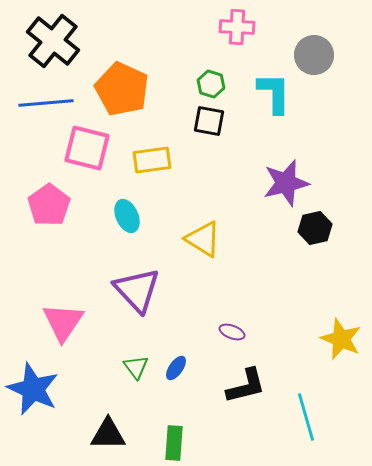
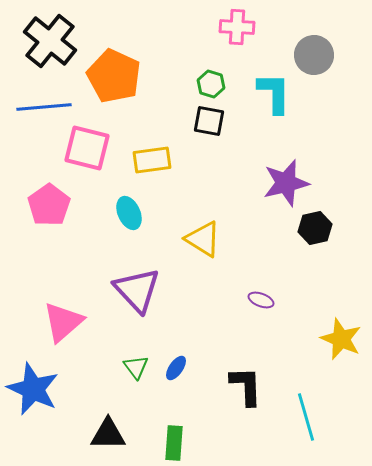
black cross: moved 3 px left
orange pentagon: moved 8 px left, 13 px up
blue line: moved 2 px left, 4 px down
cyan ellipse: moved 2 px right, 3 px up
pink triangle: rotated 15 degrees clockwise
purple ellipse: moved 29 px right, 32 px up
black L-shape: rotated 78 degrees counterclockwise
